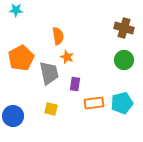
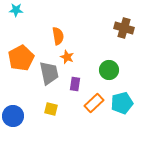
green circle: moved 15 px left, 10 px down
orange rectangle: rotated 36 degrees counterclockwise
